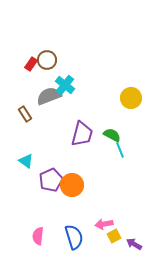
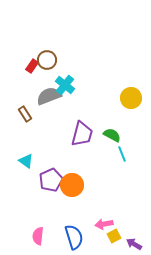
red rectangle: moved 1 px right, 2 px down
cyan line: moved 2 px right, 4 px down
